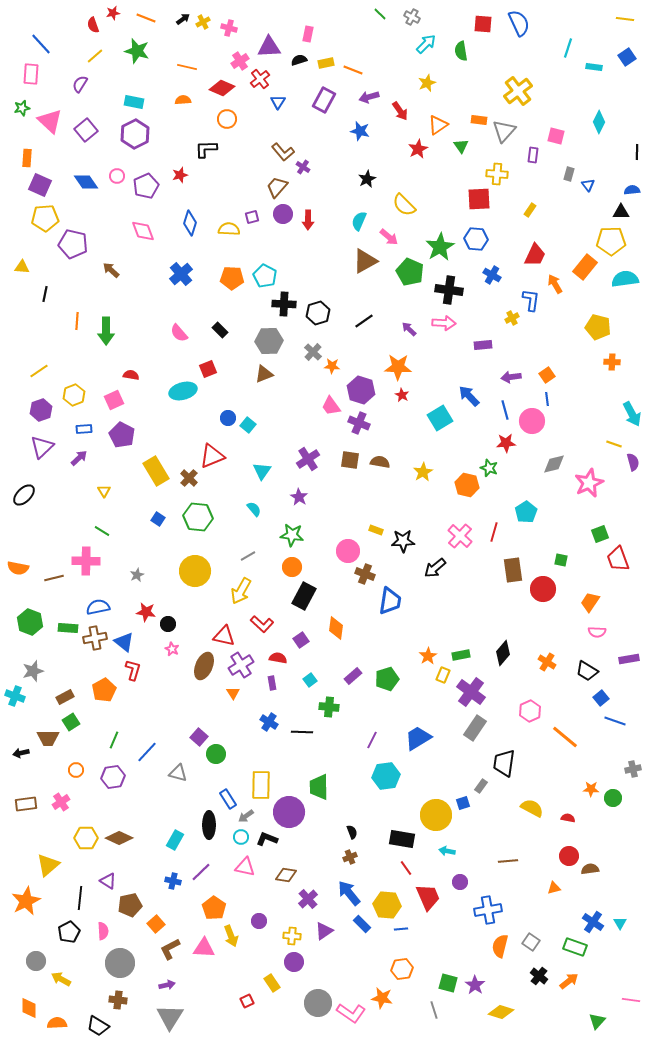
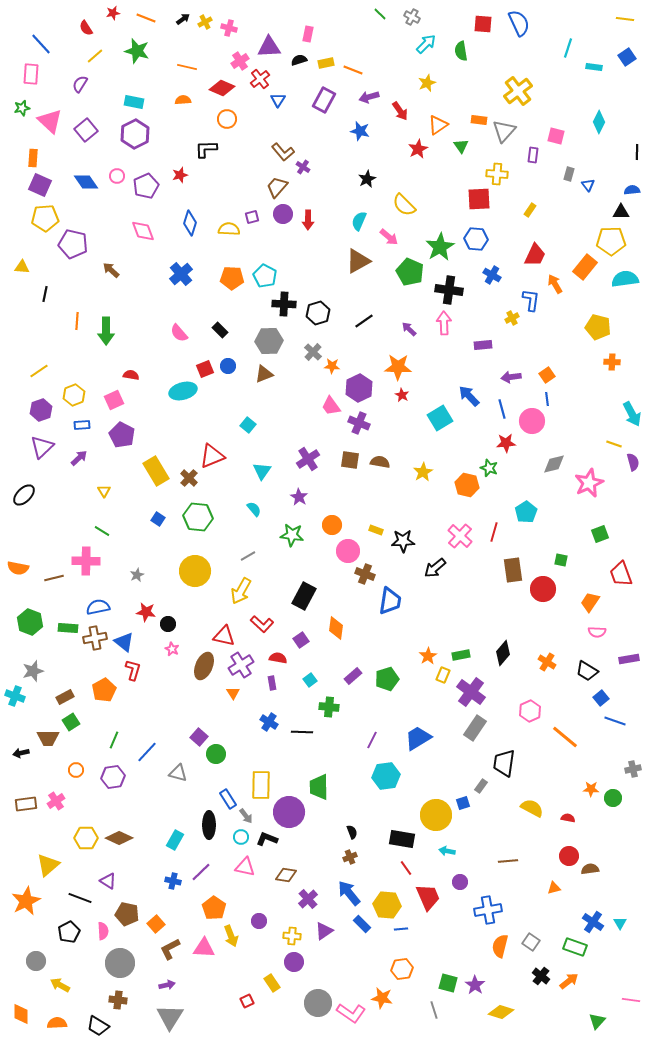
yellow cross at (203, 22): moved 2 px right
red semicircle at (93, 25): moved 7 px left, 3 px down; rotated 14 degrees counterclockwise
blue triangle at (278, 102): moved 2 px up
orange rectangle at (27, 158): moved 6 px right
brown triangle at (365, 261): moved 7 px left
pink arrow at (444, 323): rotated 95 degrees counterclockwise
red square at (208, 369): moved 3 px left
purple hexagon at (361, 390): moved 2 px left, 2 px up; rotated 16 degrees clockwise
blue line at (505, 410): moved 3 px left, 1 px up
blue circle at (228, 418): moved 52 px up
blue rectangle at (84, 429): moved 2 px left, 4 px up
red trapezoid at (618, 559): moved 3 px right, 15 px down
orange circle at (292, 567): moved 40 px right, 42 px up
pink cross at (61, 802): moved 5 px left, 1 px up
gray arrow at (246, 816): rotated 91 degrees counterclockwise
black line at (80, 898): rotated 75 degrees counterclockwise
brown pentagon at (130, 905): moved 3 px left, 9 px down; rotated 25 degrees clockwise
black cross at (539, 976): moved 2 px right
yellow arrow at (61, 979): moved 1 px left, 6 px down
orange diamond at (29, 1008): moved 8 px left, 6 px down
